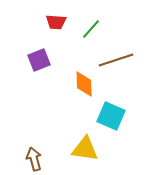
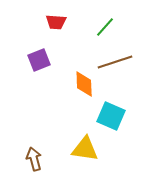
green line: moved 14 px right, 2 px up
brown line: moved 1 px left, 2 px down
